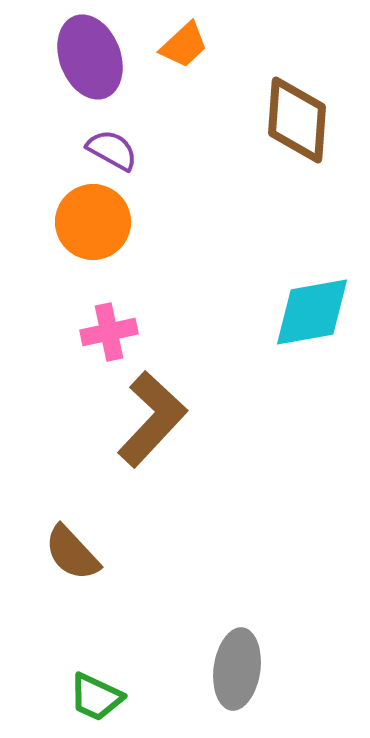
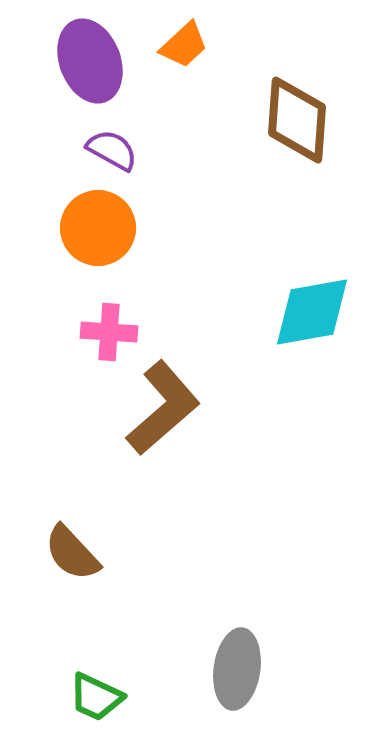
purple ellipse: moved 4 px down
orange circle: moved 5 px right, 6 px down
pink cross: rotated 16 degrees clockwise
brown L-shape: moved 11 px right, 11 px up; rotated 6 degrees clockwise
